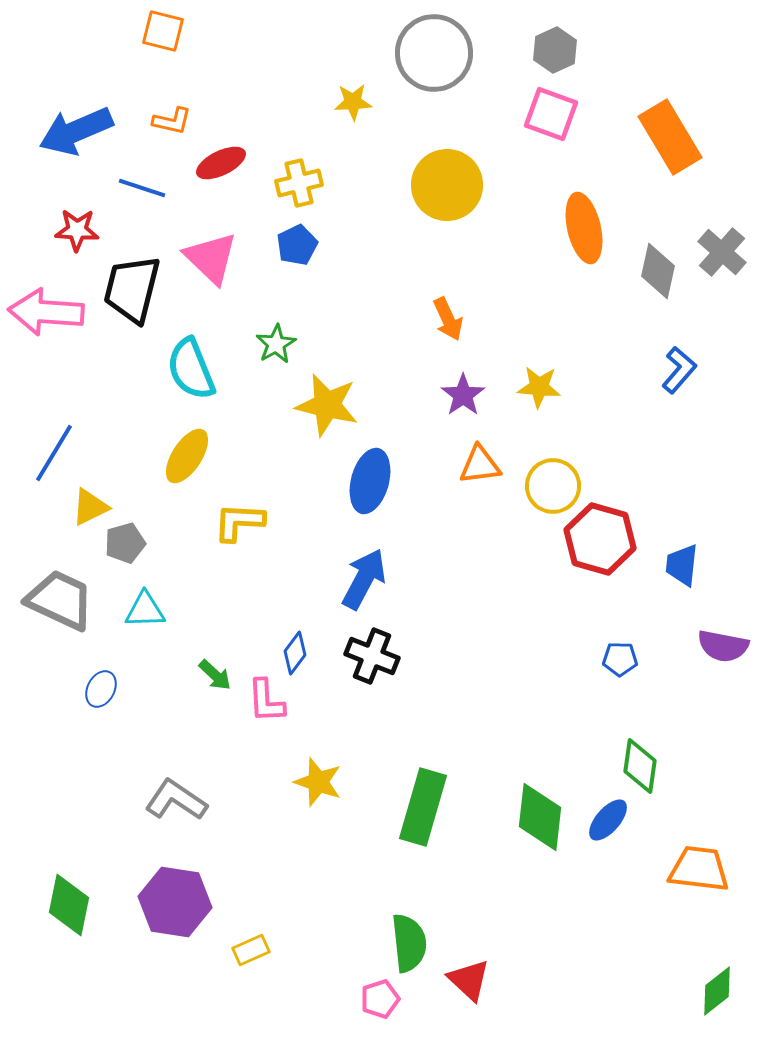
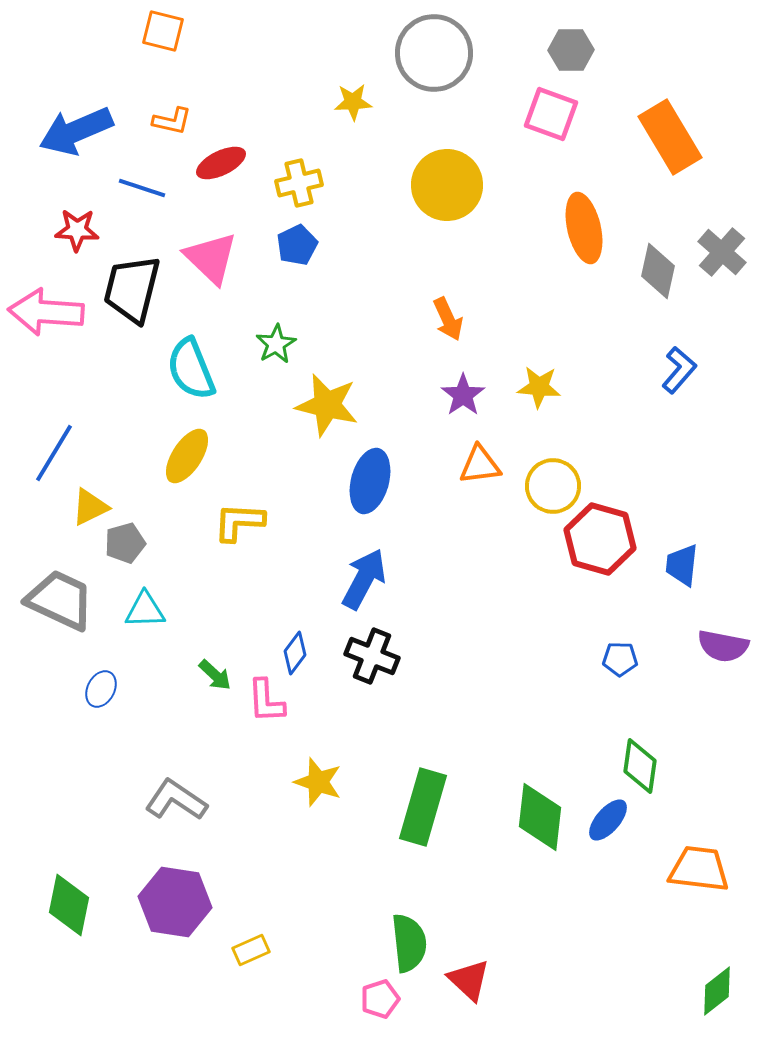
gray hexagon at (555, 50): moved 16 px right; rotated 24 degrees clockwise
